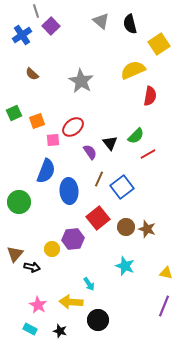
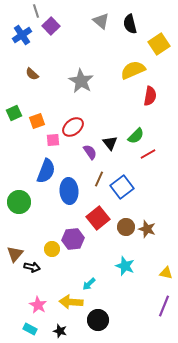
cyan arrow: rotated 80 degrees clockwise
